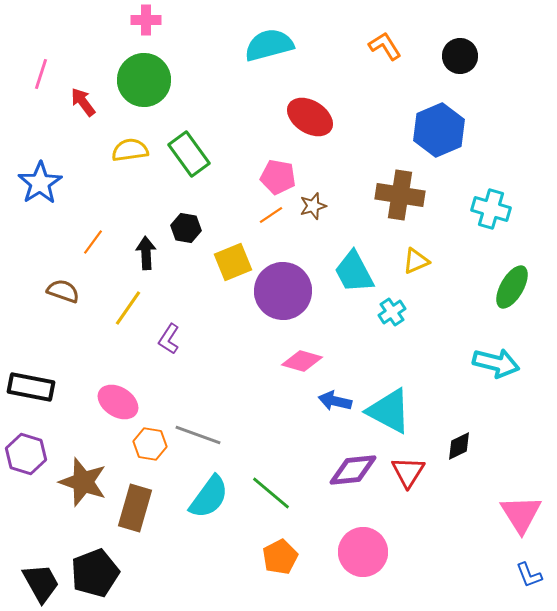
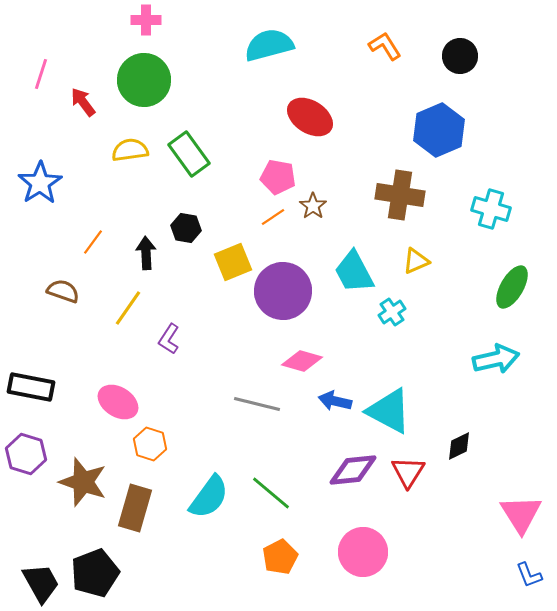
brown star at (313, 206): rotated 20 degrees counterclockwise
orange line at (271, 215): moved 2 px right, 2 px down
cyan arrow at (496, 363): moved 4 px up; rotated 27 degrees counterclockwise
gray line at (198, 435): moved 59 px right, 31 px up; rotated 6 degrees counterclockwise
orange hexagon at (150, 444): rotated 8 degrees clockwise
